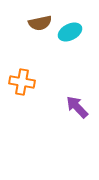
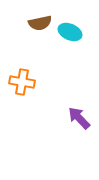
cyan ellipse: rotated 50 degrees clockwise
purple arrow: moved 2 px right, 11 px down
